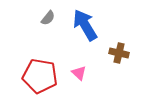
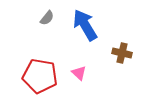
gray semicircle: moved 1 px left
brown cross: moved 3 px right
